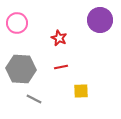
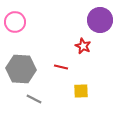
pink circle: moved 2 px left, 1 px up
red star: moved 24 px right, 8 px down
red line: rotated 24 degrees clockwise
